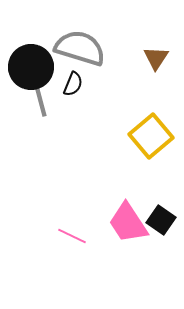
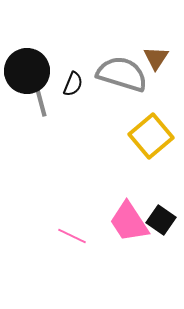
gray semicircle: moved 42 px right, 26 px down
black circle: moved 4 px left, 4 px down
pink trapezoid: moved 1 px right, 1 px up
